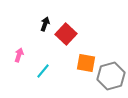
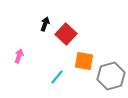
pink arrow: moved 1 px down
orange square: moved 2 px left, 2 px up
cyan line: moved 14 px right, 6 px down
